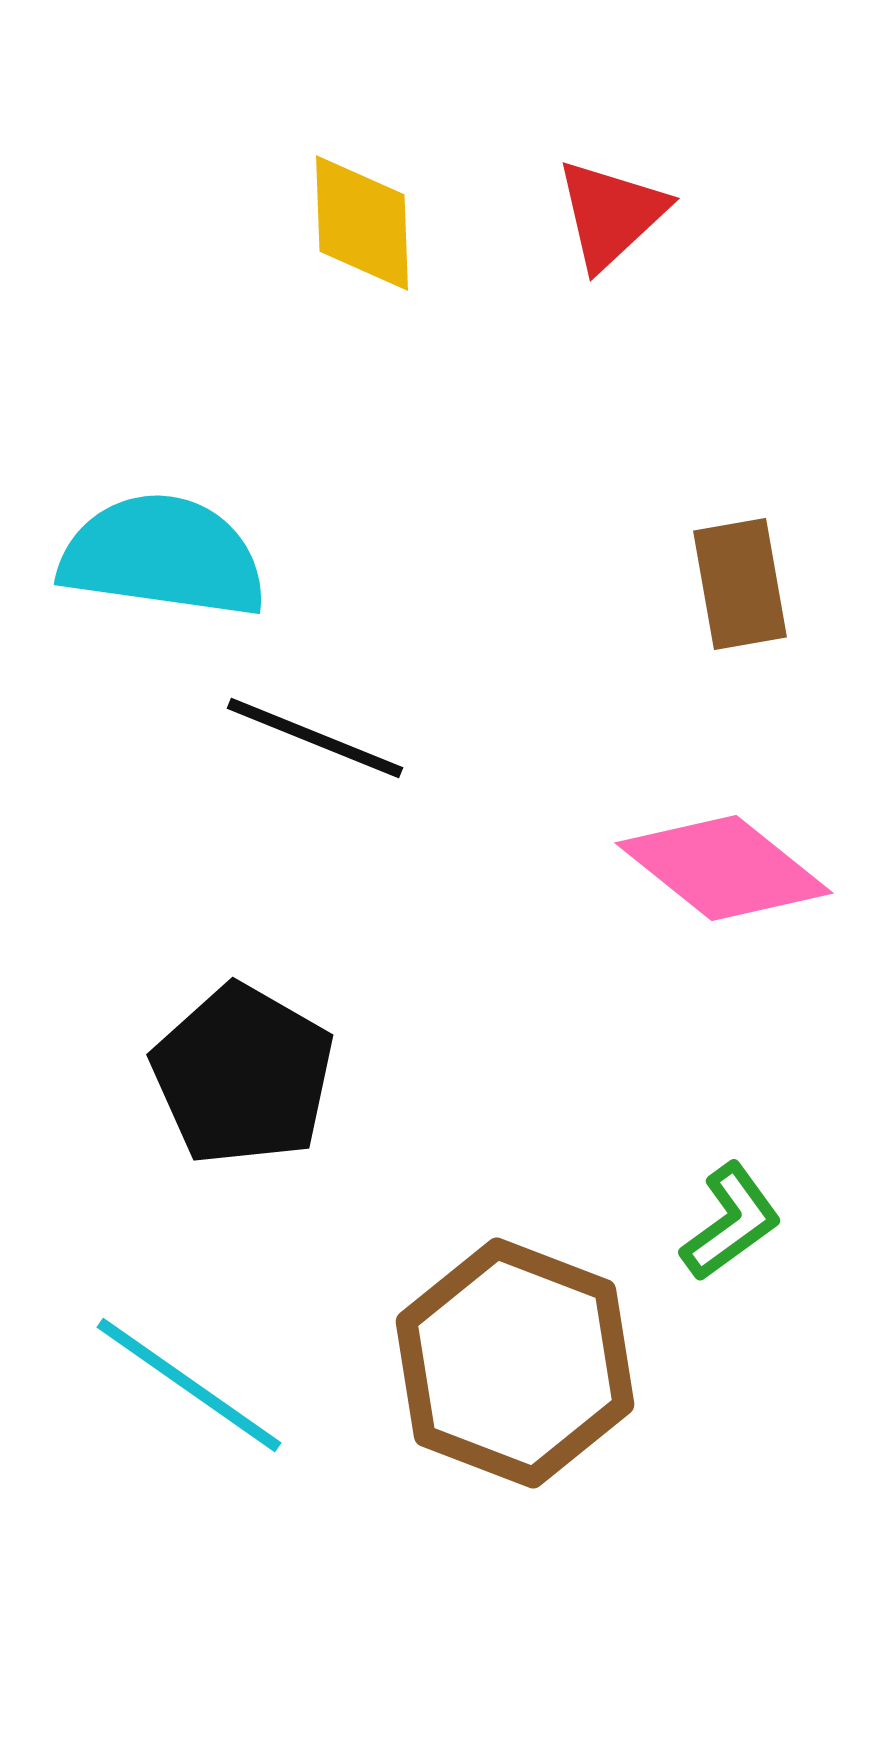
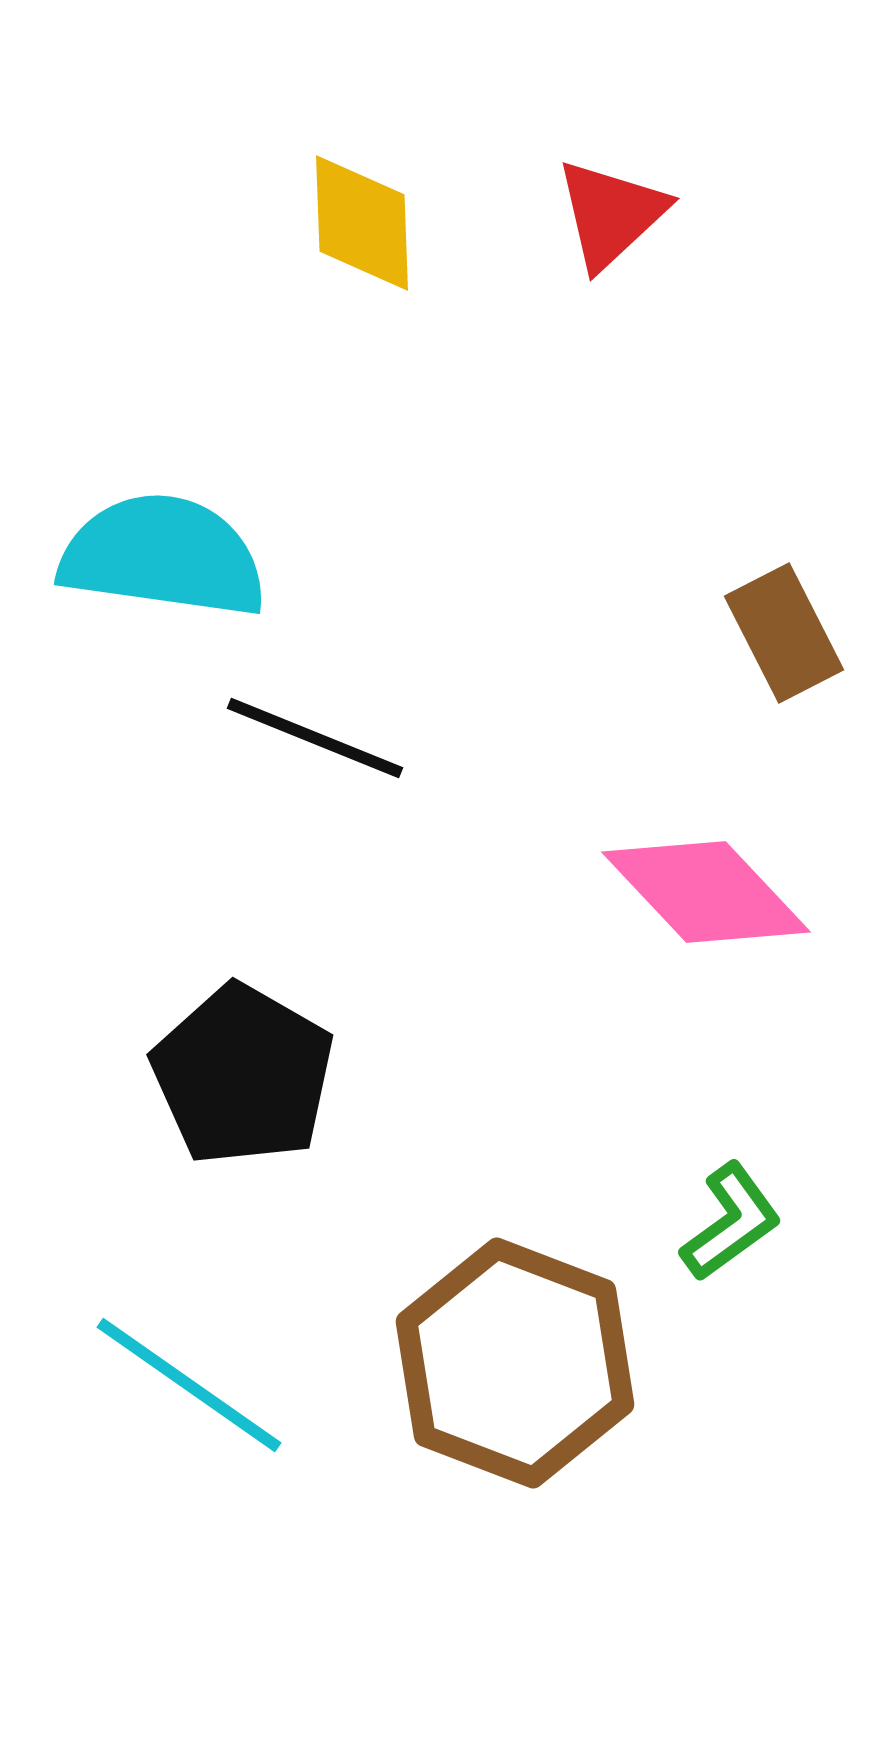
brown rectangle: moved 44 px right, 49 px down; rotated 17 degrees counterclockwise
pink diamond: moved 18 px left, 24 px down; rotated 8 degrees clockwise
